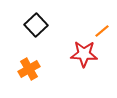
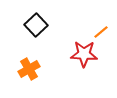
orange line: moved 1 px left, 1 px down
